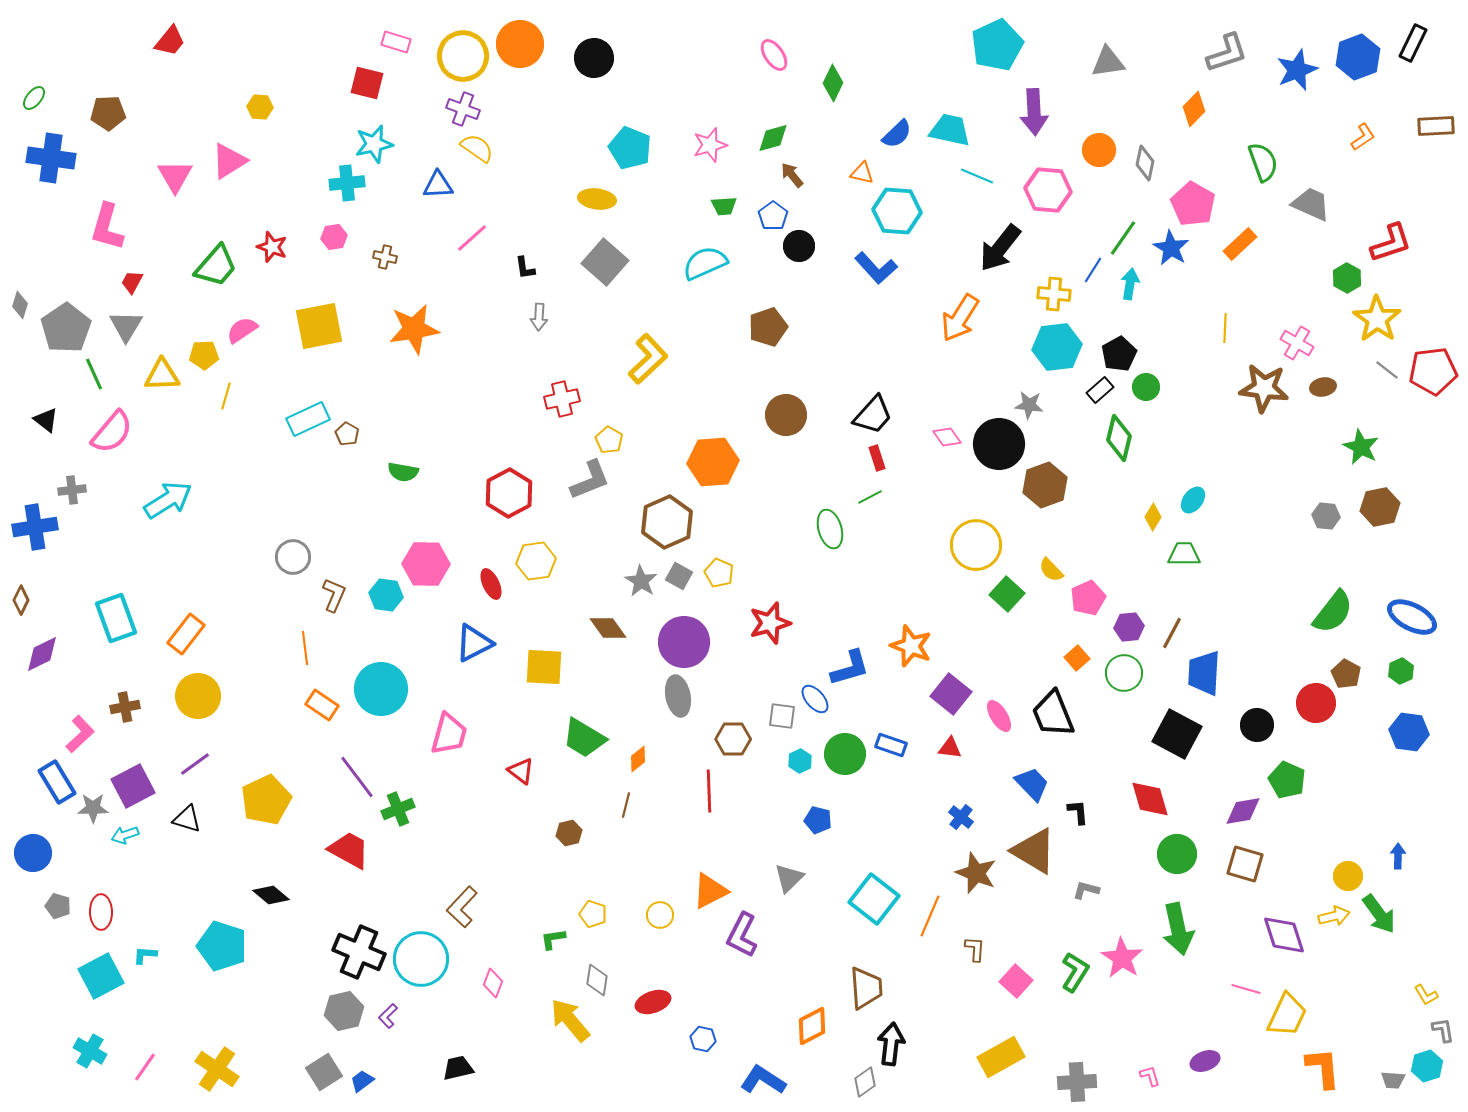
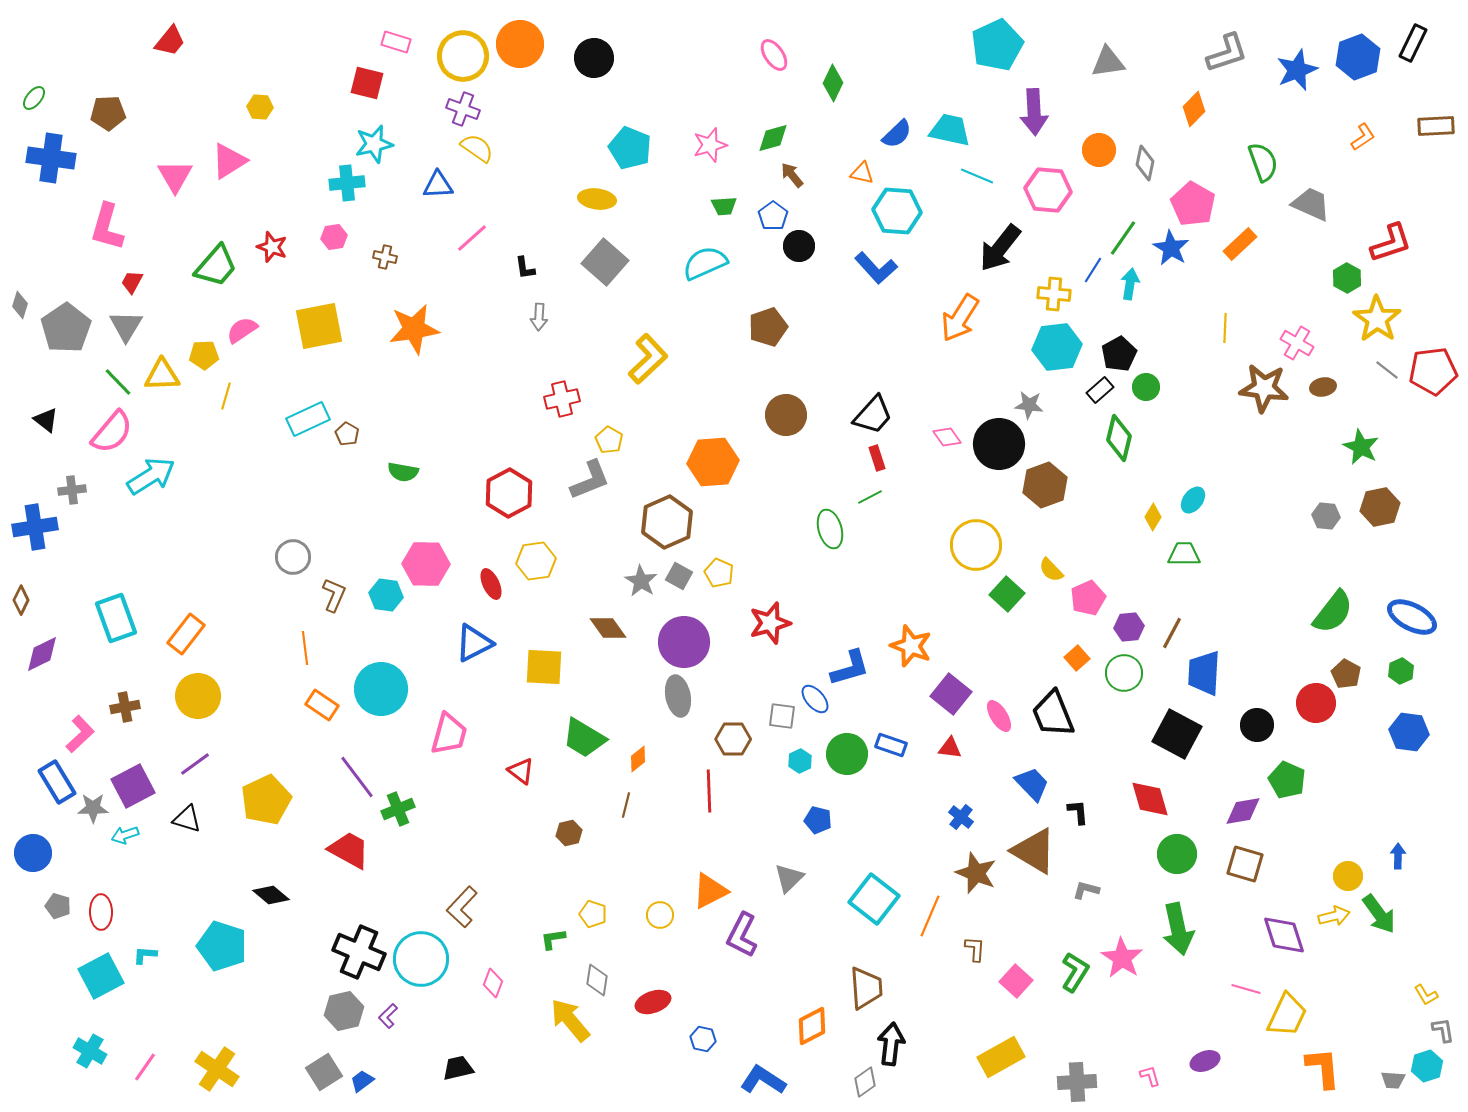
green line at (94, 374): moved 24 px right, 8 px down; rotated 20 degrees counterclockwise
cyan arrow at (168, 500): moved 17 px left, 24 px up
green circle at (845, 754): moved 2 px right
